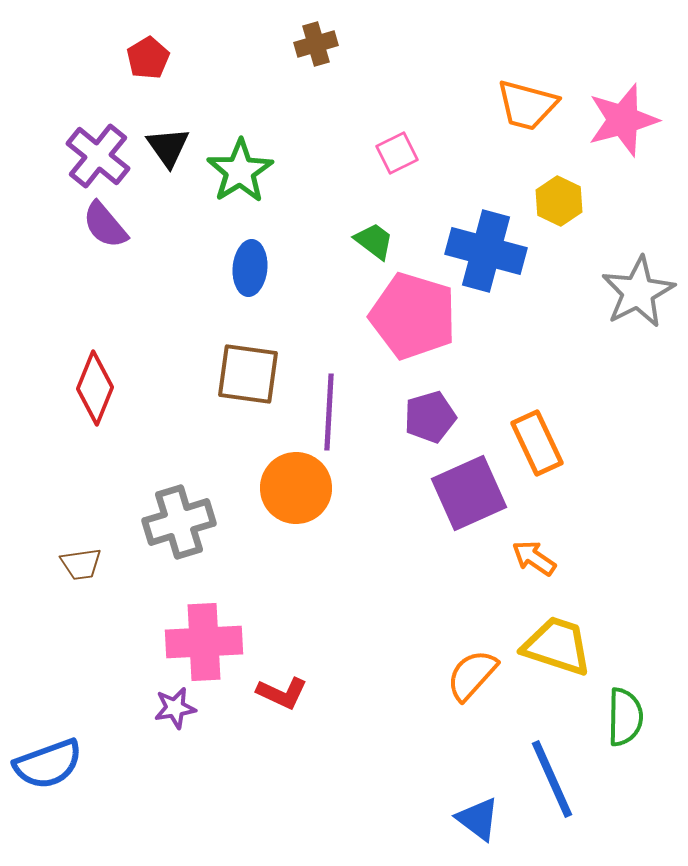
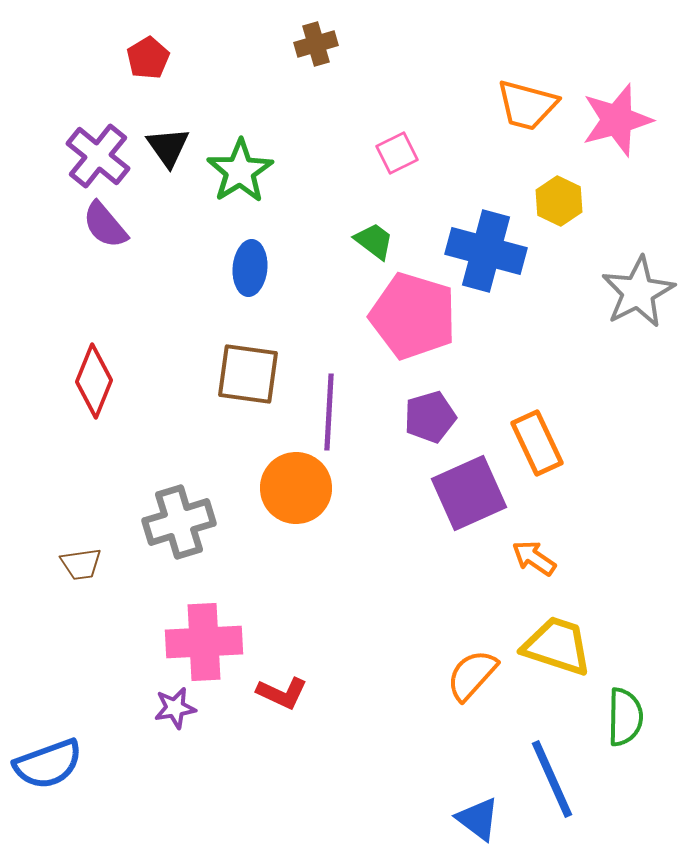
pink star: moved 6 px left
red diamond: moved 1 px left, 7 px up
